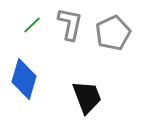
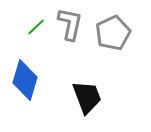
green line: moved 4 px right, 2 px down
blue diamond: moved 1 px right, 1 px down
